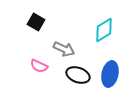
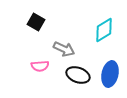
pink semicircle: moved 1 px right; rotated 30 degrees counterclockwise
